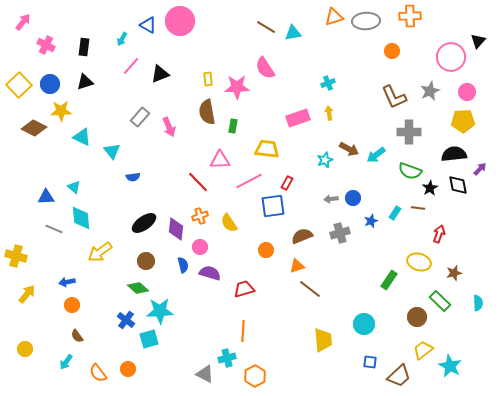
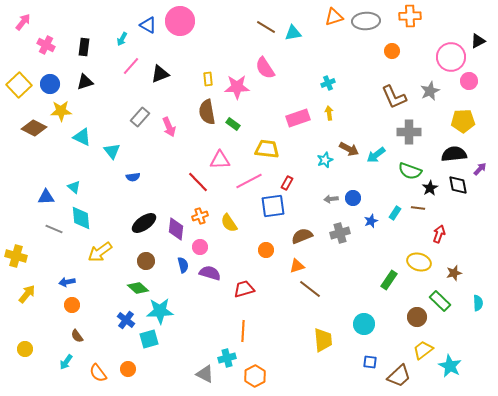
black triangle at (478, 41): rotated 21 degrees clockwise
pink circle at (467, 92): moved 2 px right, 11 px up
green rectangle at (233, 126): moved 2 px up; rotated 64 degrees counterclockwise
